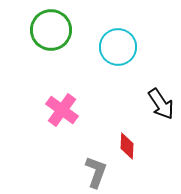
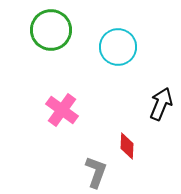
black arrow: rotated 124 degrees counterclockwise
